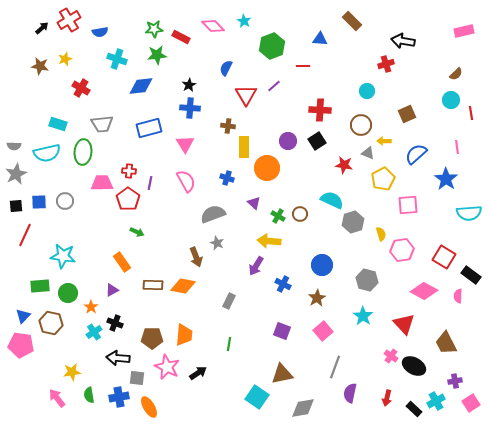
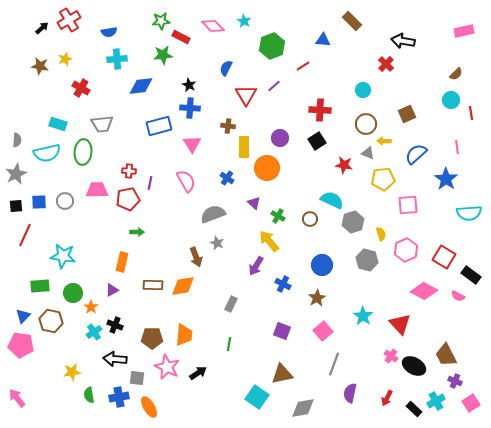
green star at (154, 29): moved 7 px right, 8 px up
blue semicircle at (100, 32): moved 9 px right
blue triangle at (320, 39): moved 3 px right, 1 px down
green star at (157, 55): moved 6 px right
cyan cross at (117, 59): rotated 24 degrees counterclockwise
red cross at (386, 64): rotated 28 degrees counterclockwise
red line at (303, 66): rotated 32 degrees counterclockwise
black star at (189, 85): rotated 16 degrees counterclockwise
cyan circle at (367, 91): moved 4 px left, 1 px up
brown circle at (361, 125): moved 5 px right, 1 px up
blue rectangle at (149, 128): moved 10 px right, 2 px up
purple circle at (288, 141): moved 8 px left, 3 px up
pink triangle at (185, 144): moved 7 px right
gray semicircle at (14, 146): moved 3 px right, 6 px up; rotated 88 degrees counterclockwise
blue cross at (227, 178): rotated 16 degrees clockwise
yellow pentagon at (383, 179): rotated 20 degrees clockwise
pink trapezoid at (102, 183): moved 5 px left, 7 px down
red pentagon at (128, 199): rotated 25 degrees clockwise
brown circle at (300, 214): moved 10 px right, 5 px down
green arrow at (137, 232): rotated 24 degrees counterclockwise
yellow arrow at (269, 241): rotated 45 degrees clockwise
pink hexagon at (402, 250): moved 4 px right; rotated 15 degrees counterclockwise
orange rectangle at (122, 262): rotated 48 degrees clockwise
gray hexagon at (367, 280): moved 20 px up
orange diamond at (183, 286): rotated 20 degrees counterclockwise
green circle at (68, 293): moved 5 px right
pink semicircle at (458, 296): rotated 64 degrees counterclockwise
gray rectangle at (229, 301): moved 2 px right, 3 px down
brown hexagon at (51, 323): moved 2 px up
black cross at (115, 323): moved 2 px down
red triangle at (404, 324): moved 4 px left
brown trapezoid at (446, 343): moved 12 px down
black arrow at (118, 358): moved 3 px left, 1 px down
gray line at (335, 367): moved 1 px left, 3 px up
purple cross at (455, 381): rotated 32 degrees clockwise
pink arrow at (57, 398): moved 40 px left
red arrow at (387, 398): rotated 14 degrees clockwise
